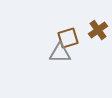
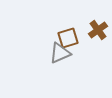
gray triangle: rotated 25 degrees counterclockwise
